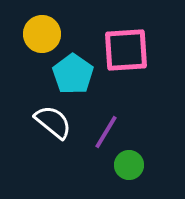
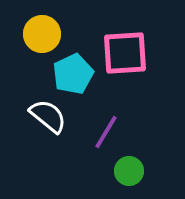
pink square: moved 1 px left, 3 px down
cyan pentagon: rotated 12 degrees clockwise
white semicircle: moved 5 px left, 6 px up
green circle: moved 6 px down
